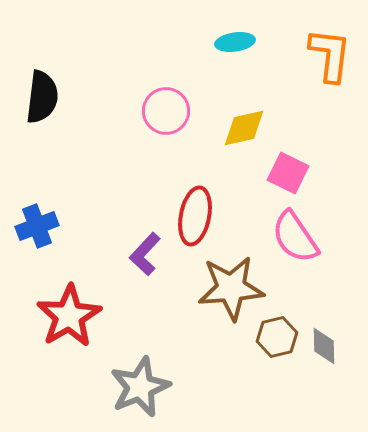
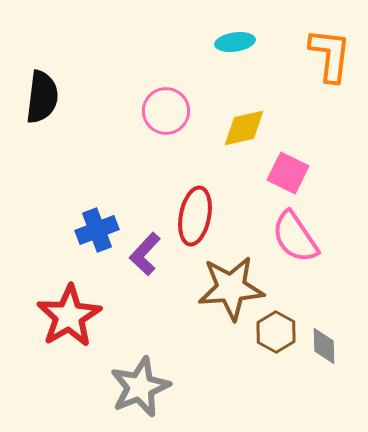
blue cross: moved 60 px right, 4 px down
brown hexagon: moved 1 px left, 5 px up; rotated 18 degrees counterclockwise
